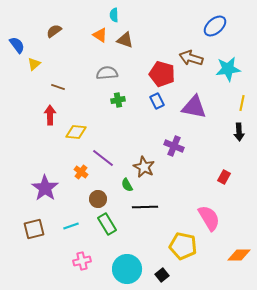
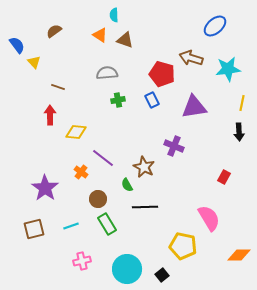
yellow triangle: moved 2 px up; rotated 32 degrees counterclockwise
blue rectangle: moved 5 px left, 1 px up
purple triangle: rotated 20 degrees counterclockwise
